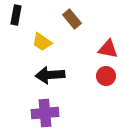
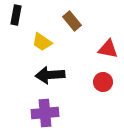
brown rectangle: moved 2 px down
red circle: moved 3 px left, 6 px down
